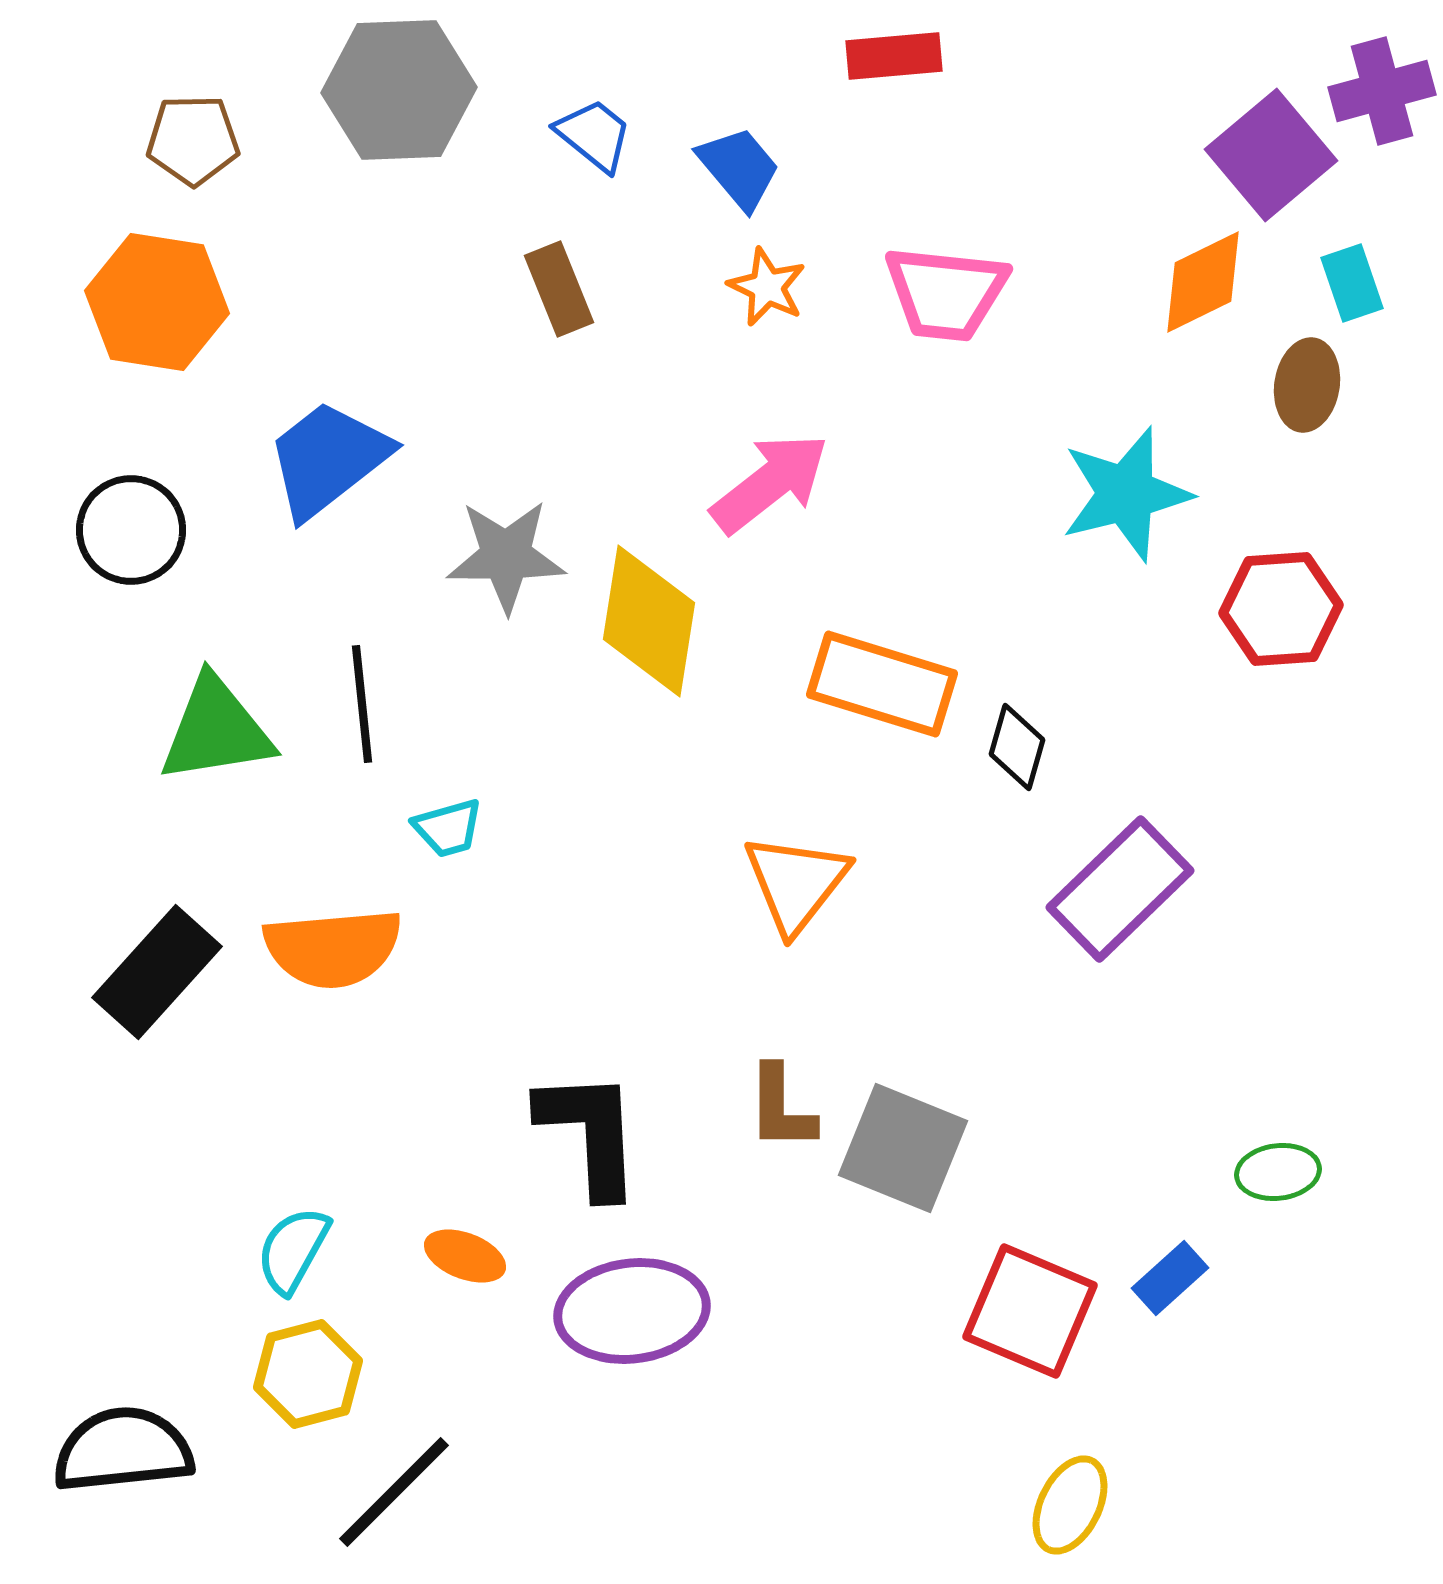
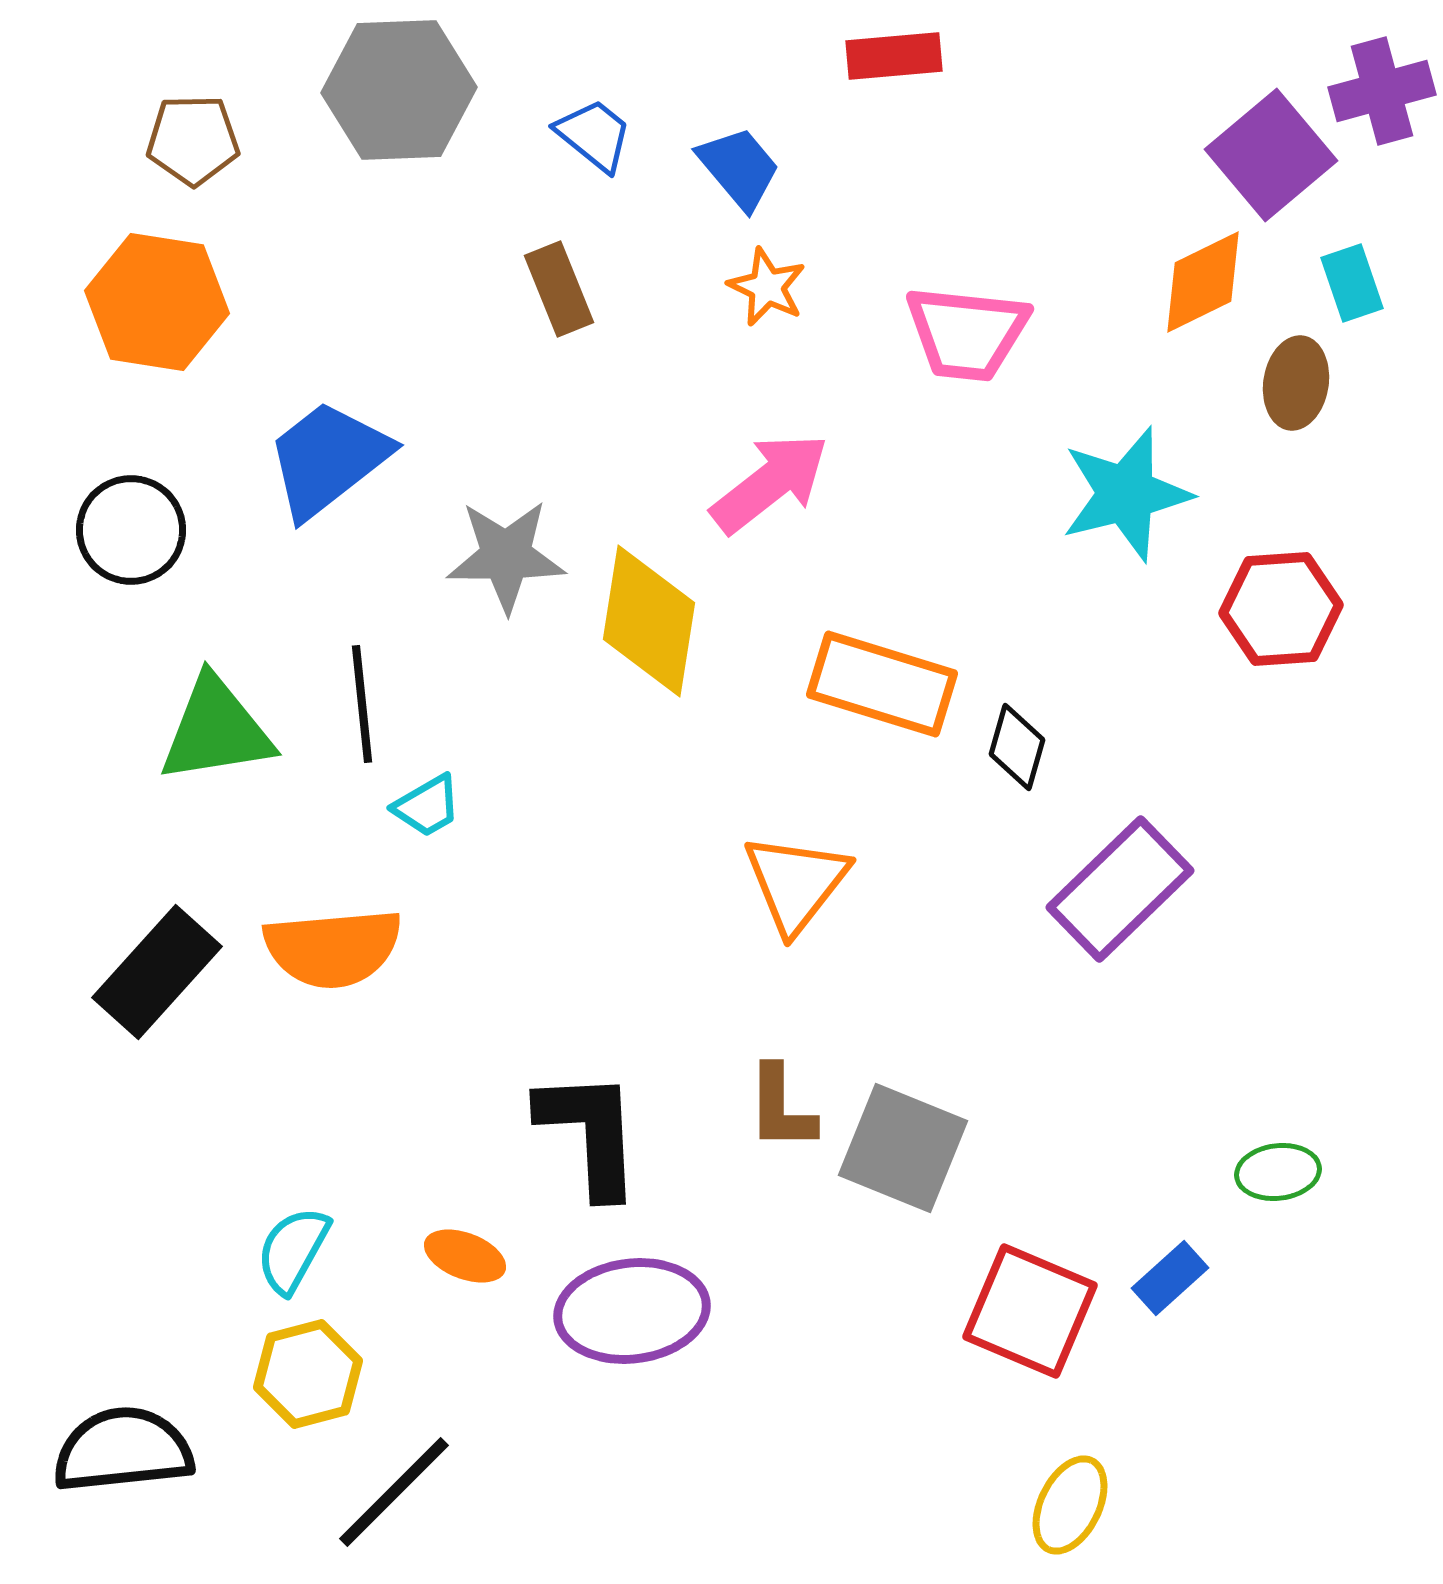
pink trapezoid at (946, 293): moved 21 px right, 40 px down
brown ellipse at (1307, 385): moved 11 px left, 2 px up
cyan trapezoid at (448, 828): moved 21 px left, 22 px up; rotated 14 degrees counterclockwise
